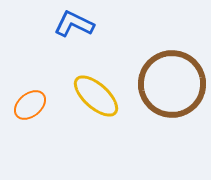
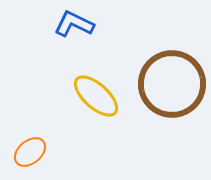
orange ellipse: moved 47 px down
